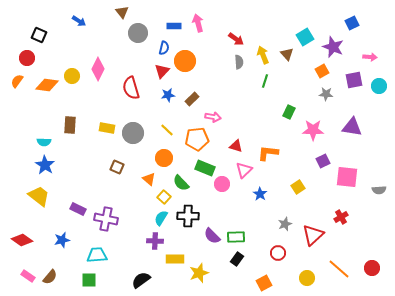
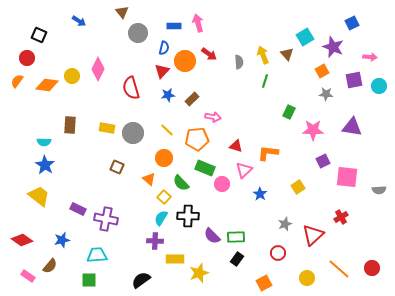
red arrow at (236, 39): moved 27 px left, 15 px down
brown semicircle at (50, 277): moved 11 px up
